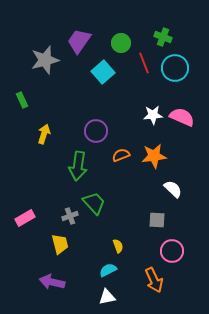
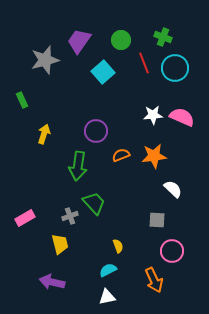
green circle: moved 3 px up
